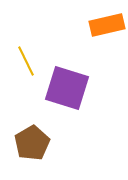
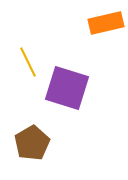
orange rectangle: moved 1 px left, 2 px up
yellow line: moved 2 px right, 1 px down
